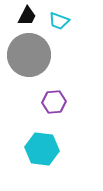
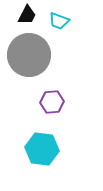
black trapezoid: moved 1 px up
purple hexagon: moved 2 px left
